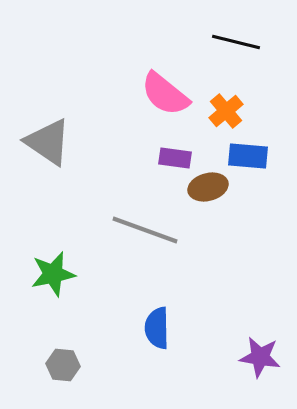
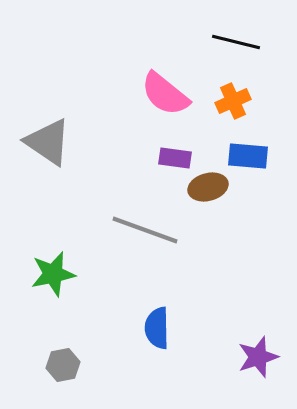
orange cross: moved 7 px right, 10 px up; rotated 16 degrees clockwise
purple star: moved 2 px left; rotated 27 degrees counterclockwise
gray hexagon: rotated 16 degrees counterclockwise
